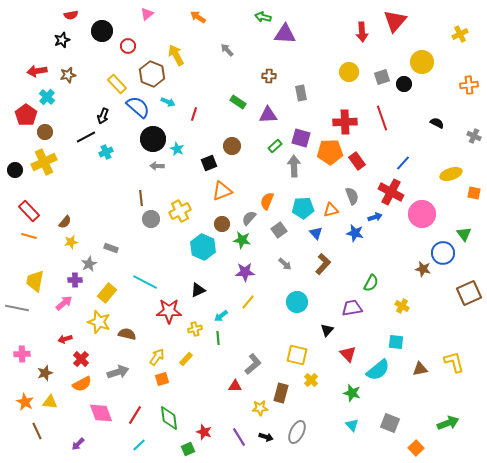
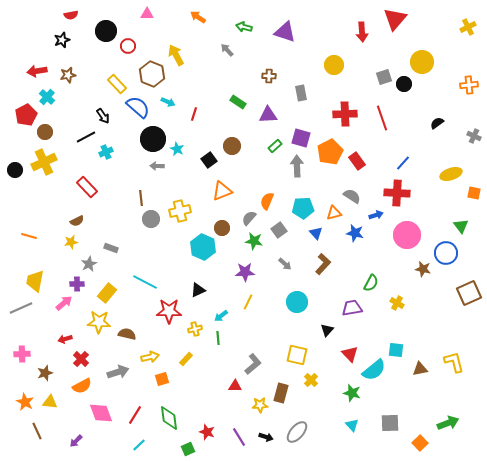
pink triangle at (147, 14): rotated 40 degrees clockwise
green arrow at (263, 17): moved 19 px left, 10 px down
red triangle at (395, 21): moved 2 px up
black circle at (102, 31): moved 4 px right
purple triangle at (285, 34): moved 2 px up; rotated 15 degrees clockwise
yellow cross at (460, 34): moved 8 px right, 7 px up
yellow circle at (349, 72): moved 15 px left, 7 px up
gray square at (382, 77): moved 2 px right
red pentagon at (26, 115): rotated 10 degrees clockwise
black arrow at (103, 116): rotated 56 degrees counterclockwise
red cross at (345, 122): moved 8 px up
black semicircle at (437, 123): rotated 64 degrees counterclockwise
orange pentagon at (330, 152): rotated 25 degrees counterclockwise
black square at (209, 163): moved 3 px up; rotated 14 degrees counterclockwise
gray arrow at (294, 166): moved 3 px right
red cross at (391, 192): moved 6 px right, 1 px down; rotated 25 degrees counterclockwise
gray semicircle at (352, 196): rotated 36 degrees counterclockwise
orange triangle at (331, 210): moved 3 px right, 3 px down
red rectangle at (29, 211): moved 58 px right, 24 px up
yellow cross at (180, 211): rotated 15 degrees clockwise
pink circle at (422, 214): moved 15 px left, 21 px down
blue arrow at (375, 217): moved 1 px right, 2 px up
brown semicircle at (65, 222): moved 12 px right, 1 px up; rotated 24 degrees clockwise
brown circle at (222, 224): moved 4 px down
green triangle at (464, 234): moved 3 px left, 8 px up
green star at (242, 240): moved 12 px right, 1 px down
blue circle at (443, 253): moved 3 px right
purple cross at (75, 280): moved 2 px right, 4 px down
yellow line at (248, 302): rotated 14 degrees counterclockwise
yellow cross at (402, 306): moved 5 px left, 3 px up
gray line at (17, 308): moved 4 px right; rotated 35 degrees counterclockwise
yellow star at (99, 322): rotated 15 degrees counterclockwise
cyan square at (396, 342): moved 8 px down
red triangle at (348, 354): moved 2 px right
yellow arrow at (157, 357): moved 7 px left; rotated 42 degrees clockwise
cyan semicircle at (378, 370): moved 4 px left
orange semicircle at (82, 384): moved 2 px down
yellow star at (260, 408): moved 3 px up
gray square at (390, 423): rotated 24 degrees counterclockwise
red star at (204, 432): moved 3 px right
gray ellipse at (297, 432): rotated 15 degrees clockwise
purple arrow at (78, 444): moved 2 px left, 3 px up
orange square at (416, 448): moved 4 px right, 5 px up
